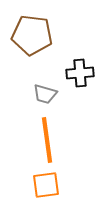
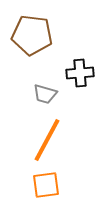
orange line: rotated 36 degrees clockwise
